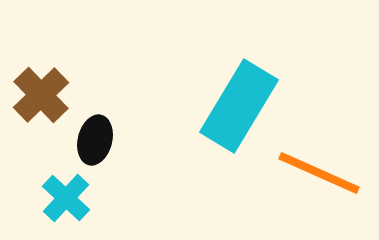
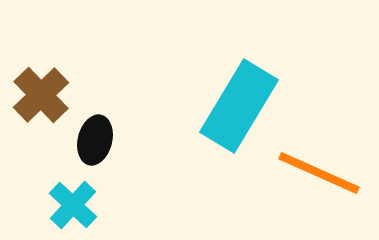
cyan cross: moved 7 px right, 7 px down
